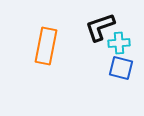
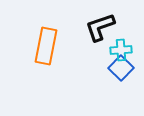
cyan cross: moved 2 px right, 7 px down
blue square: rotated 30 degrees clockwise
